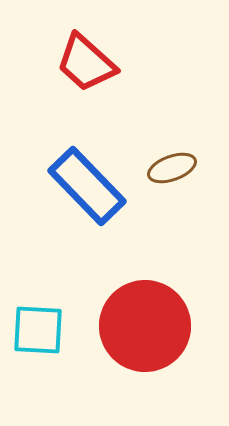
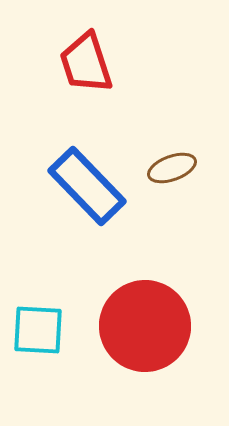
red trapezoid: rotated 30 degrees clockwise
